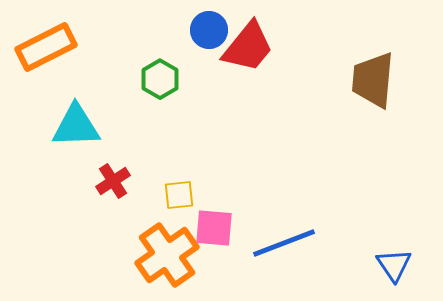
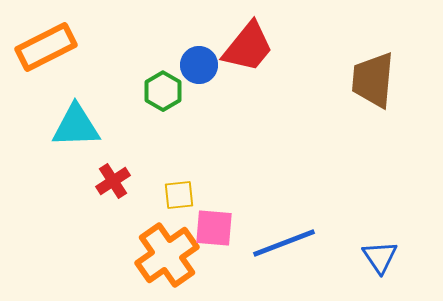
blue circle: moved 10 px left, 35 px down
green hexagon: moved 3 px right, 12 px down
blue triangle: moved 14 px left, 8 px up
